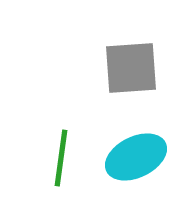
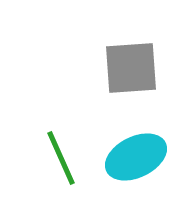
green line: rotated 32 degrees counterclockwise
